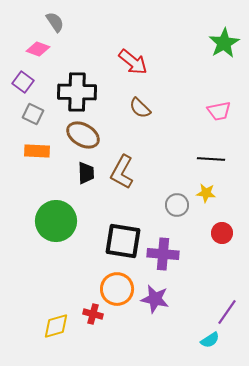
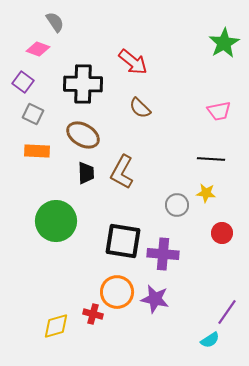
black cross: moved 6 px right, 8 px up
orange circle: moved 3 px down
